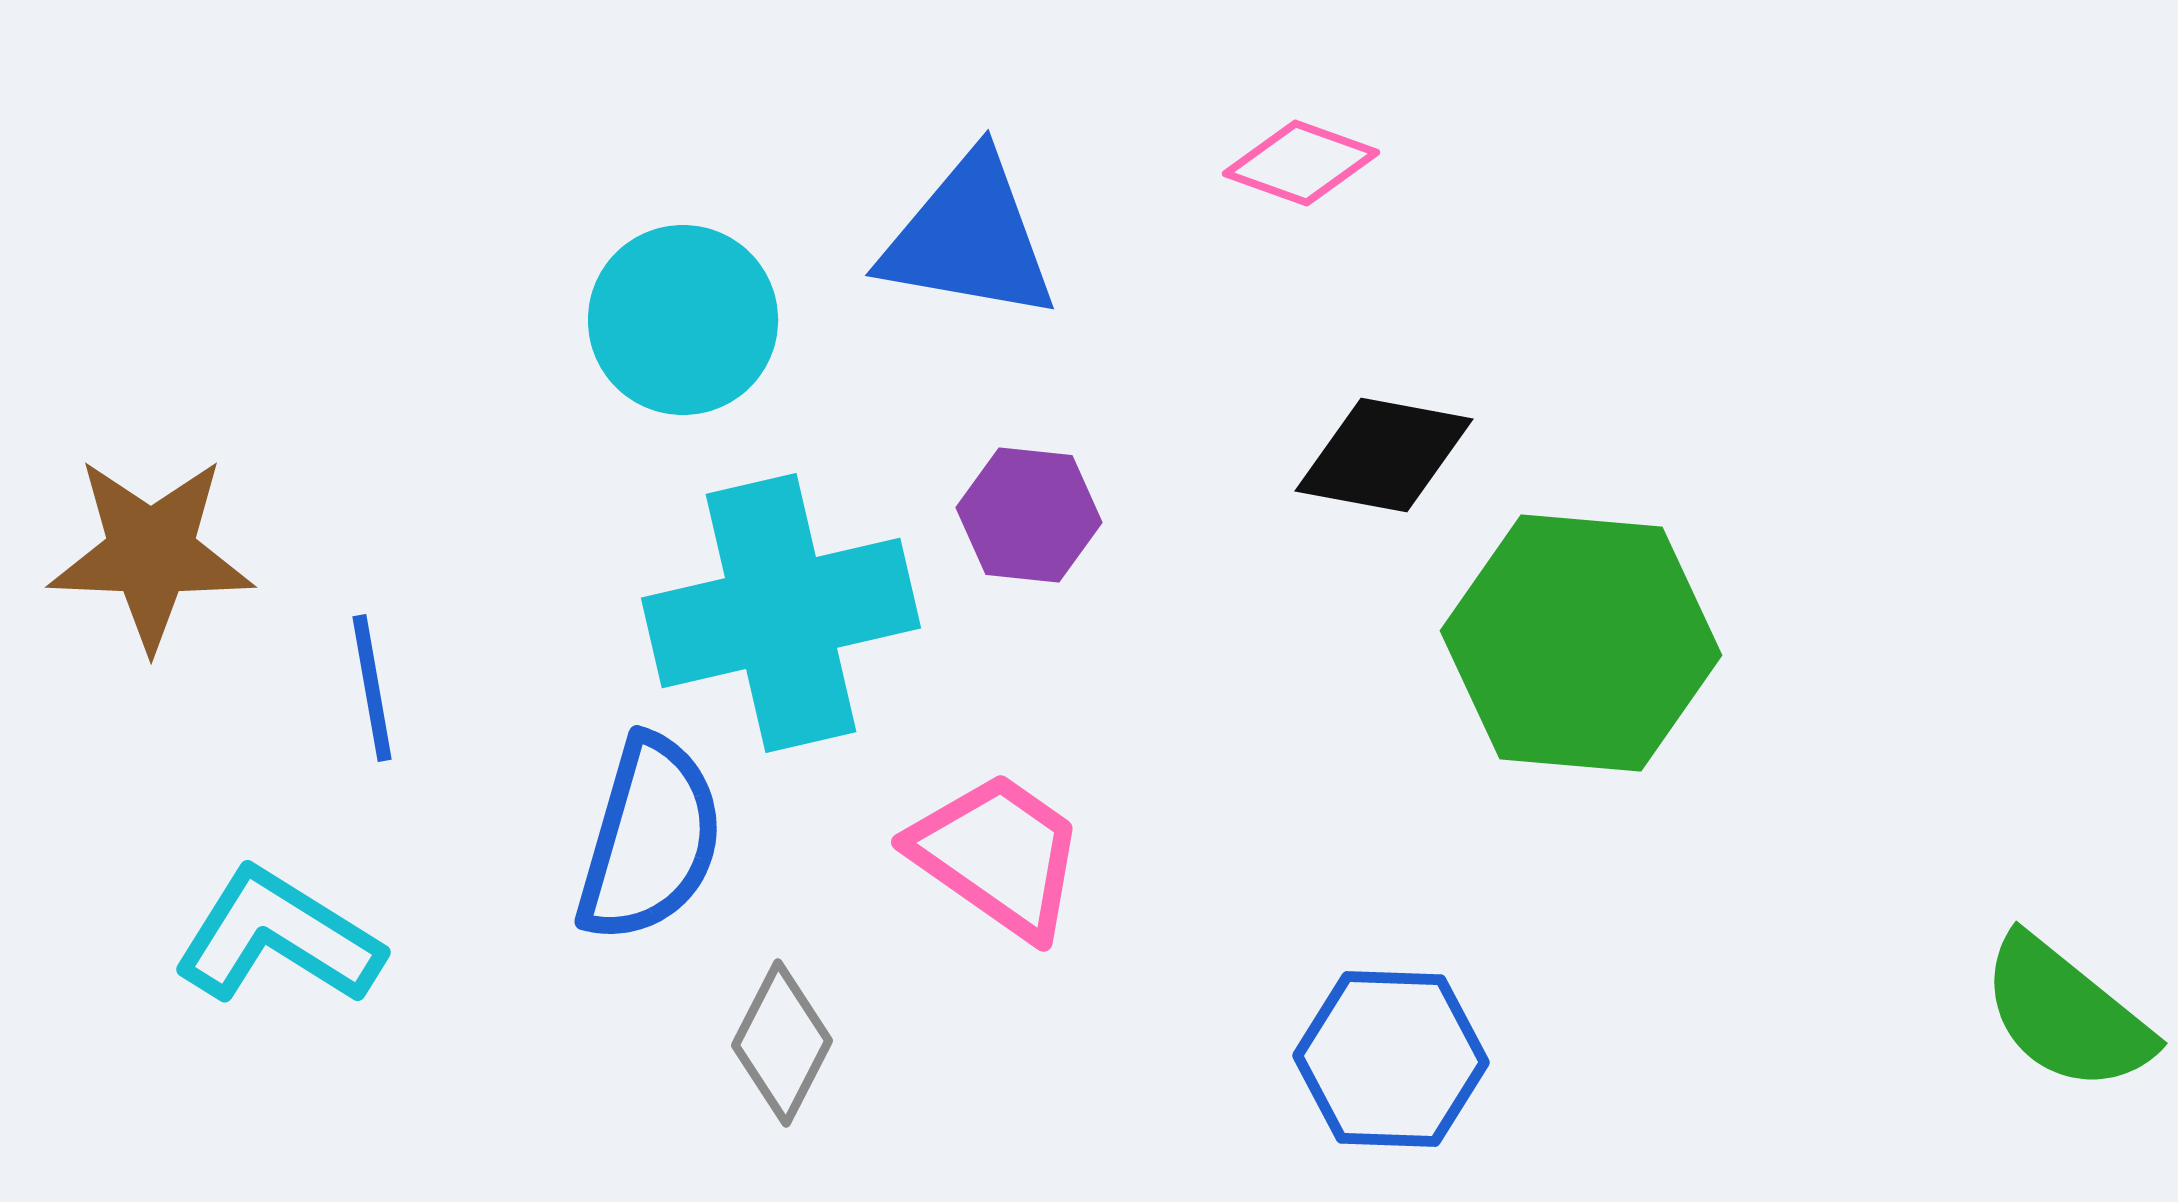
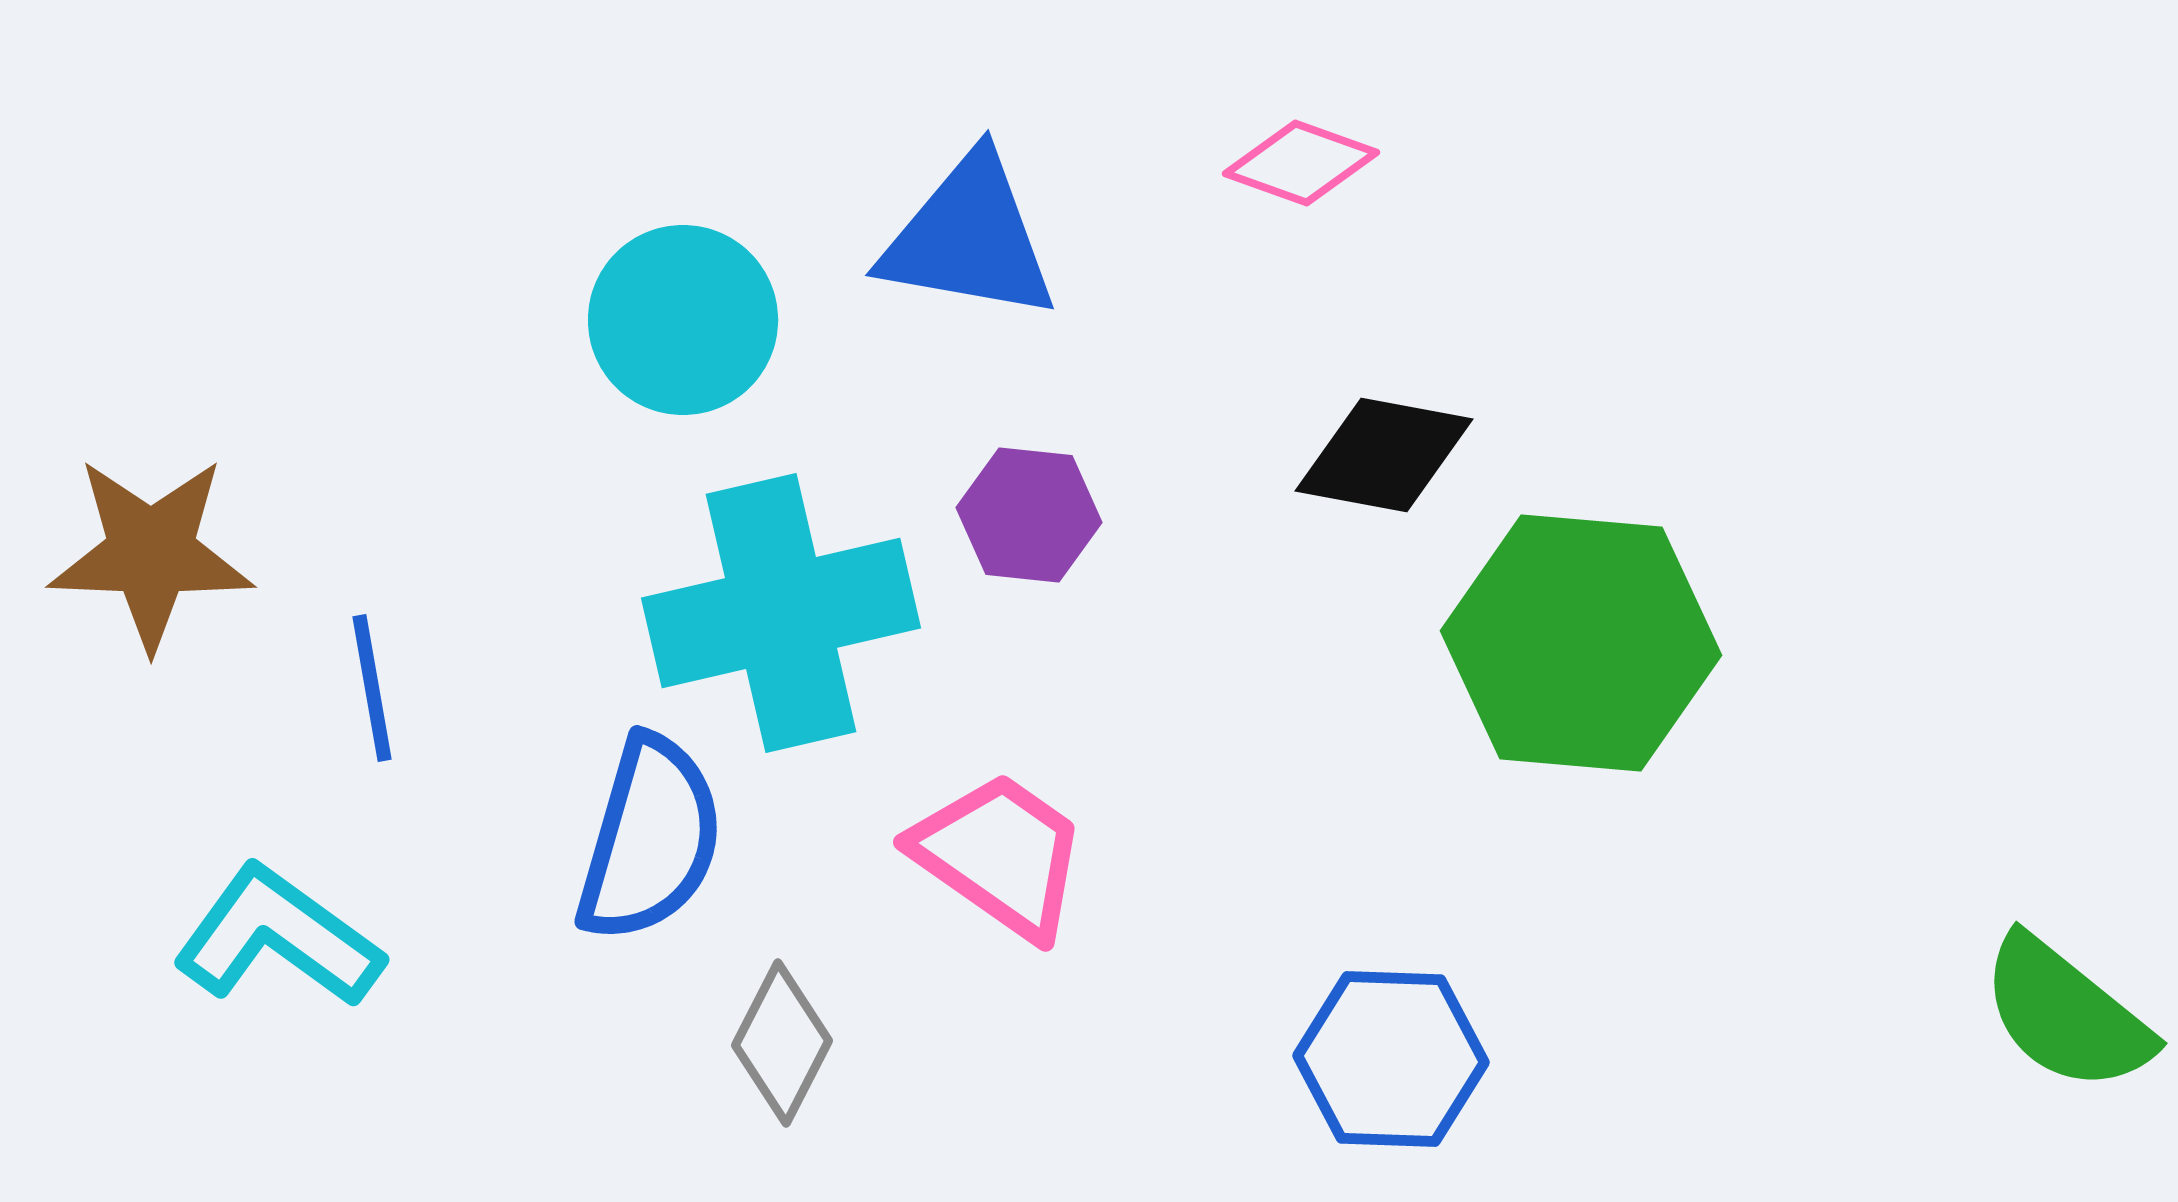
pink trapezoid: moved 2 px right
cyan L-shape: rotated 4 degrees clockwise
